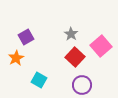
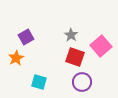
gray star: moved 1 px down
red square: rotated 24 degrees counterclockwise
cyan square: moved 2 px down; rotated 14 degrees counterclockwise
purple circle: moved 3 px up
